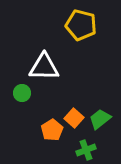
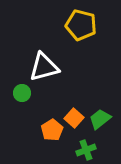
white triangle: rotated 16 degrees counterclockwise
